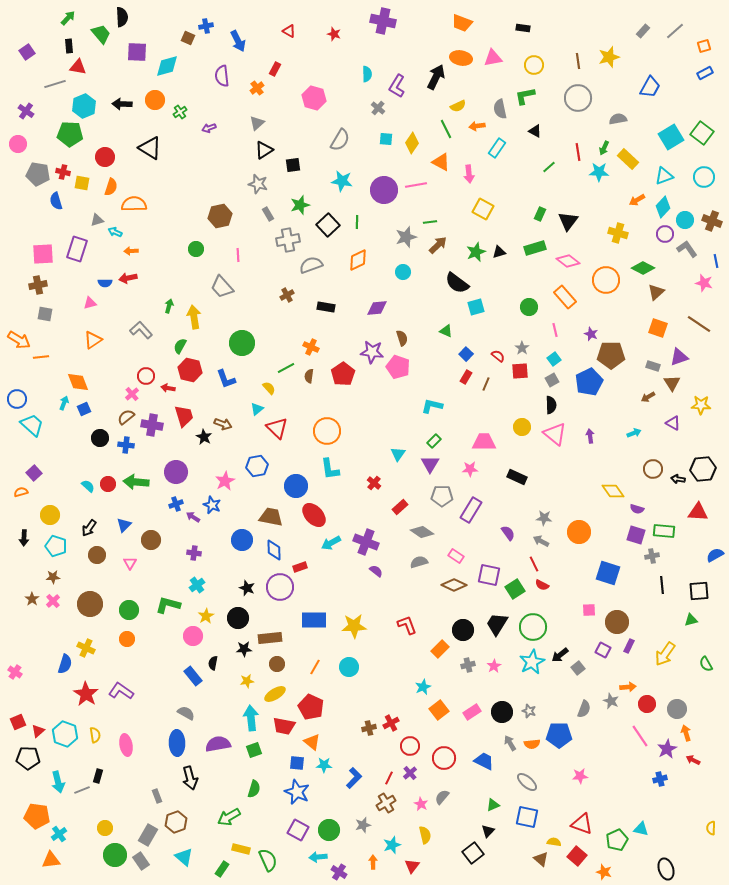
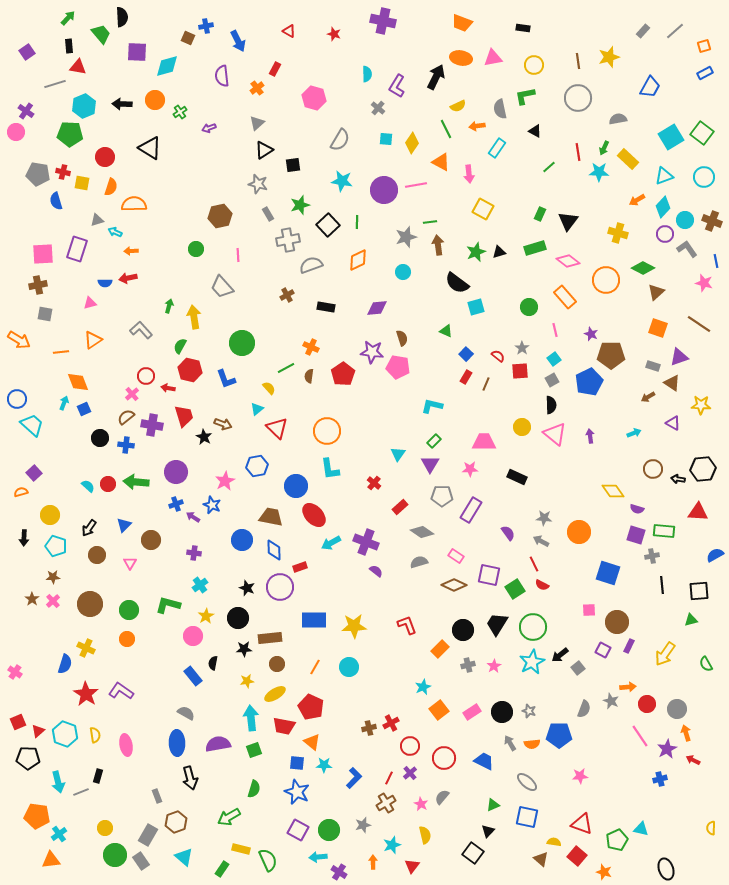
pink circle at (18, 144): moved 2 px left, 12 px up
brown arrow at (438, 245): rotated 54 degrees counterclockwise
orange line at (41, 357): moved 20 px right, 5 px up
pink pentagon at (398, 367): rotated 10 degrees counterclockwise
brown triangle at (672, 383): rotated 24 degrees counterclockwise
cyan cross at (197, 585): moved 3 px right
gray line at (82, 790): moved 1 px left, 2 px down
black square at (473, 853): rotated 15 degrees counterclockwise
